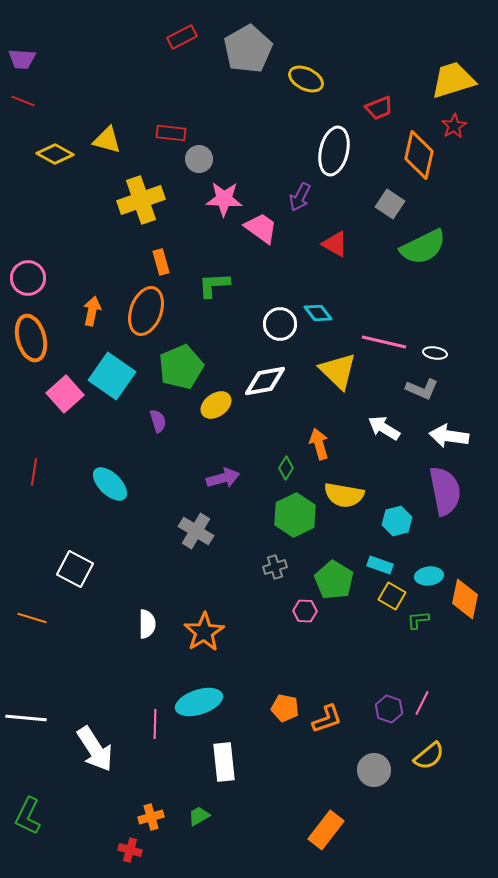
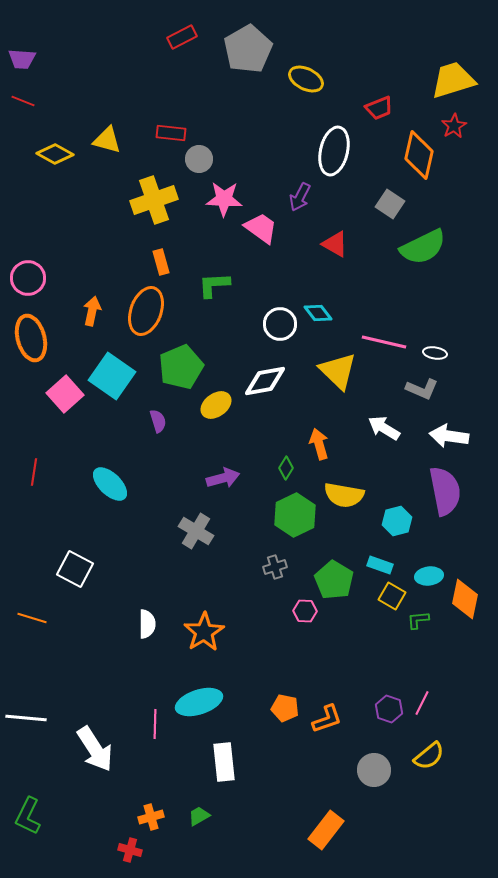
yellow cross at (141, 200): moved 13 px right
